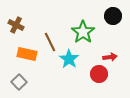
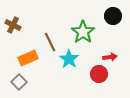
brown cross: moved 3 px left
orange rectangle: moved 1 px right, 4 px down; rotated 36 degrees counterclockwise
